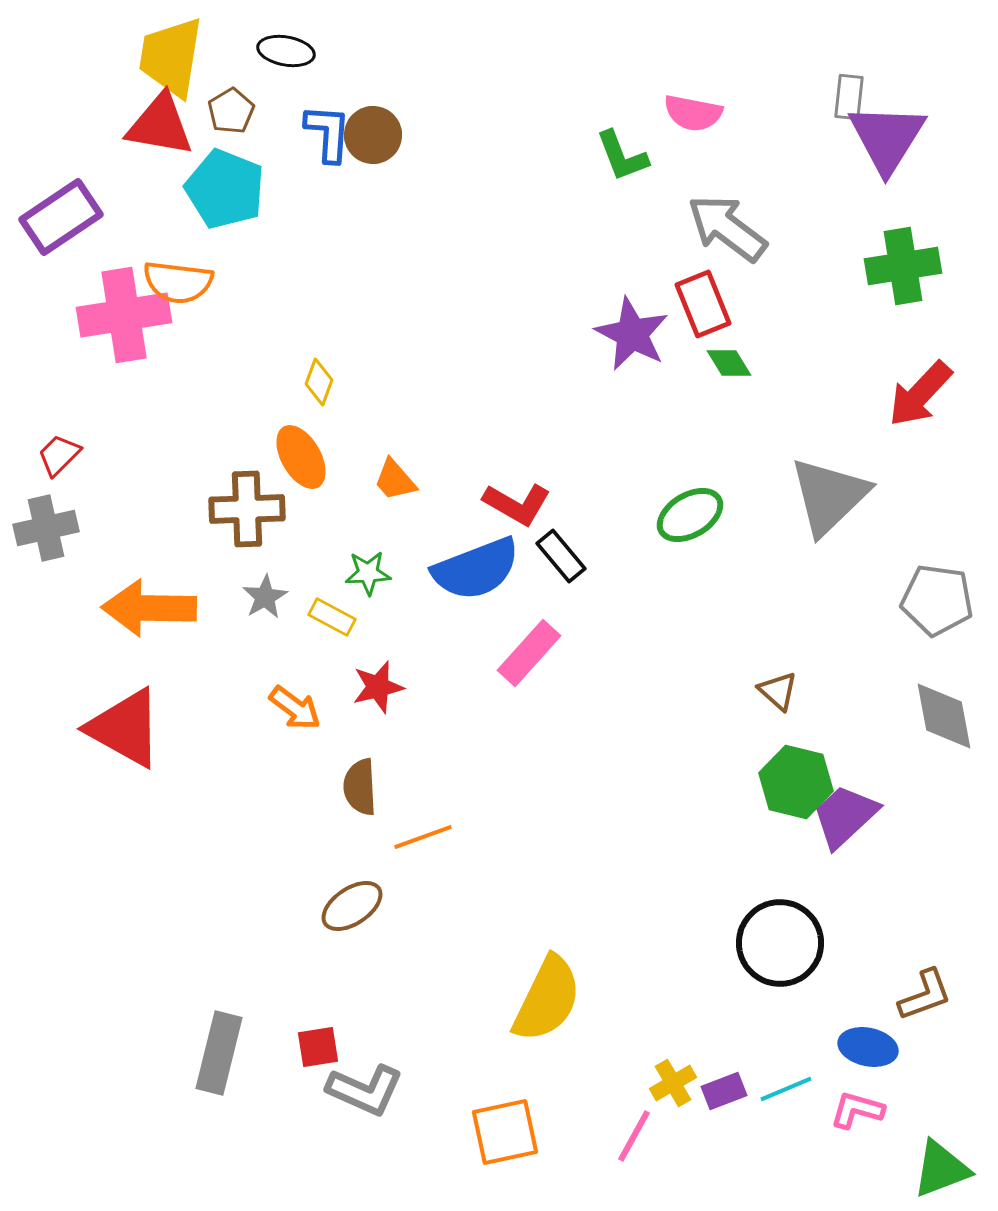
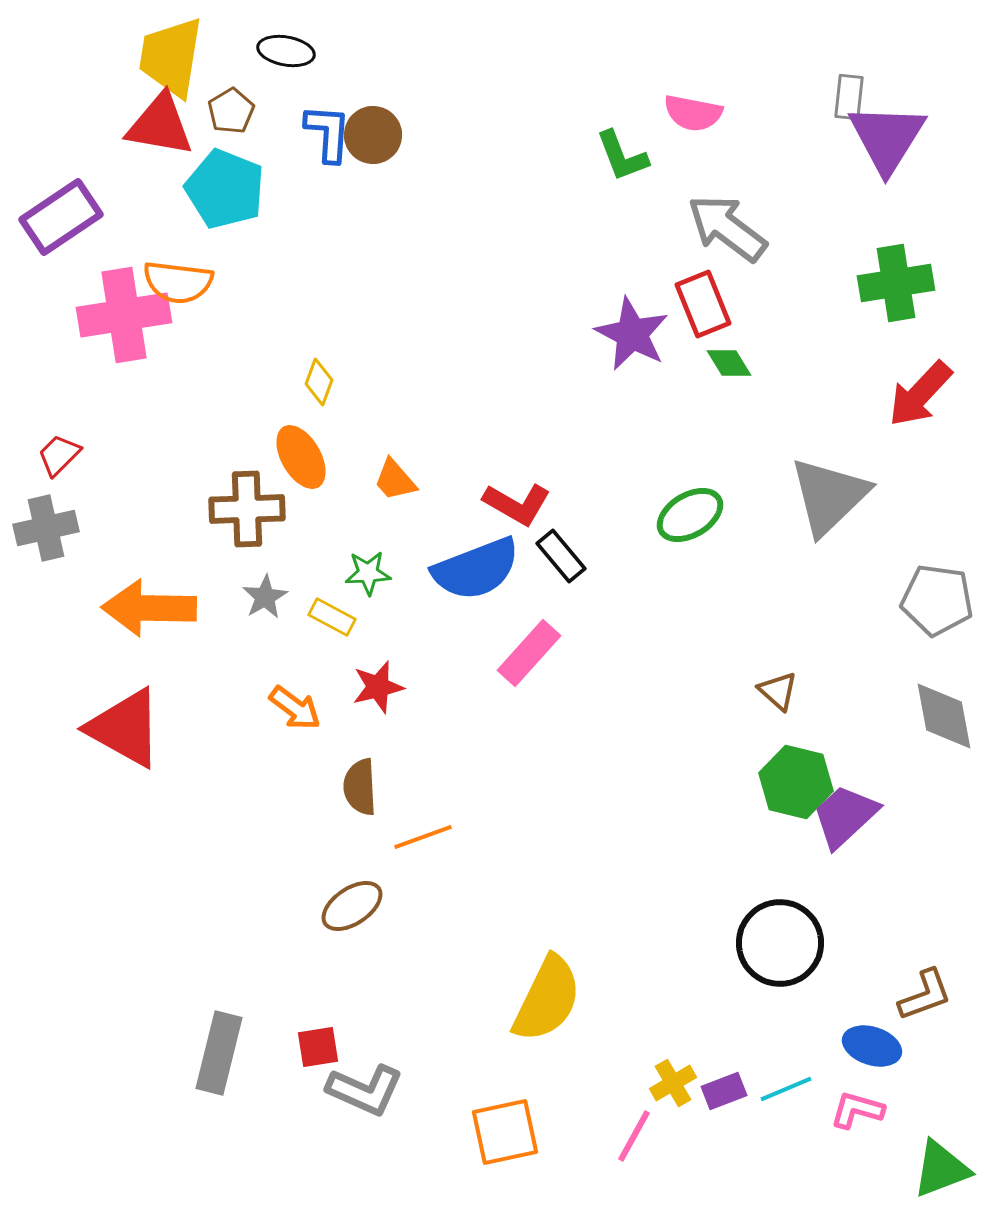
green cross at (903, 266): moved 7 px left, 17 px down
blue ellipse at (868, 1047): moved 4 px right, 1 px up; rotated 6 degrees clockwise
